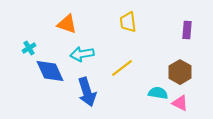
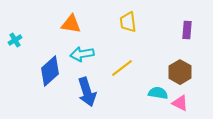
orange triangle: moved 4 px right; rotated 10 degrees counterclockwise
cyan cross: moved 14 px left, 8 px up
blue diamond: rotated 72 degrees clockwise
